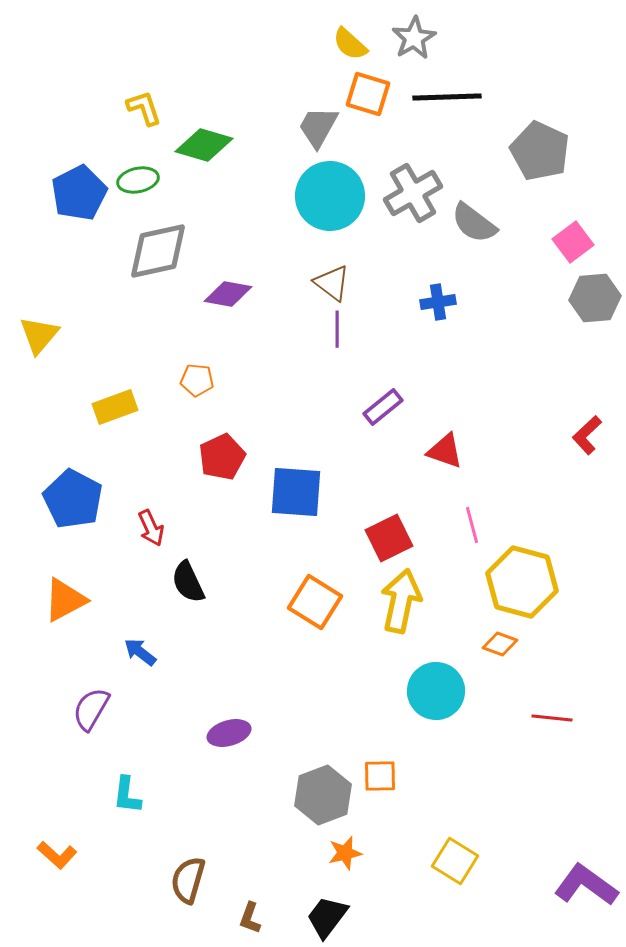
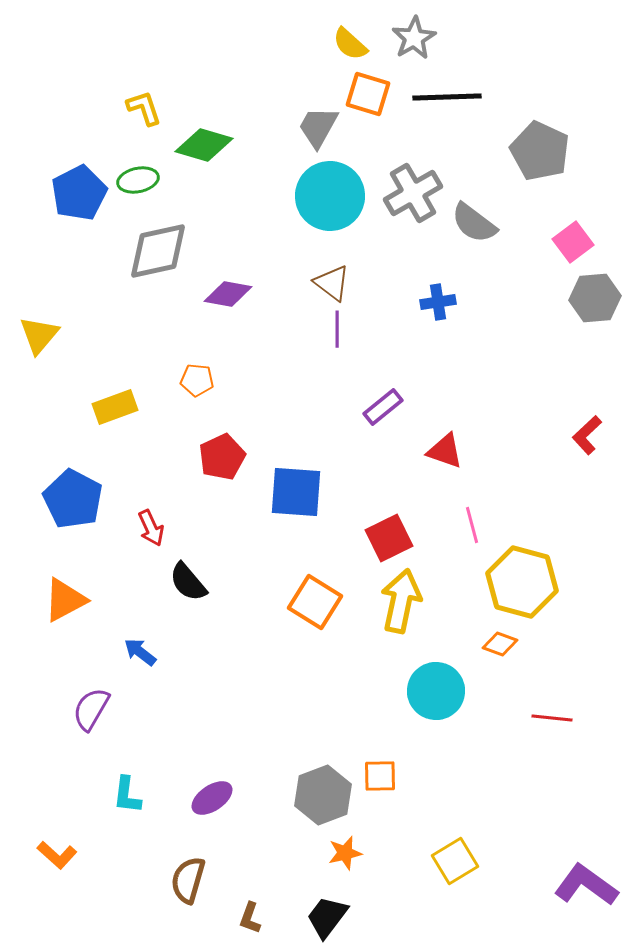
black semicircle at (188, 582): rotated 15 degrees counterclockwise
purple ellipse at (229, 733): moved 17 px left, 65 px down; rotated 18 degrees counterclockwise
yellow square at (455, 861): rotated 27 degrees clockwise
